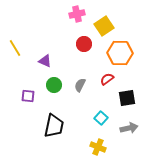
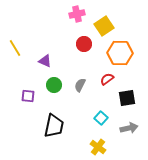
yellow cross: rotated 14 degrees clockwise
